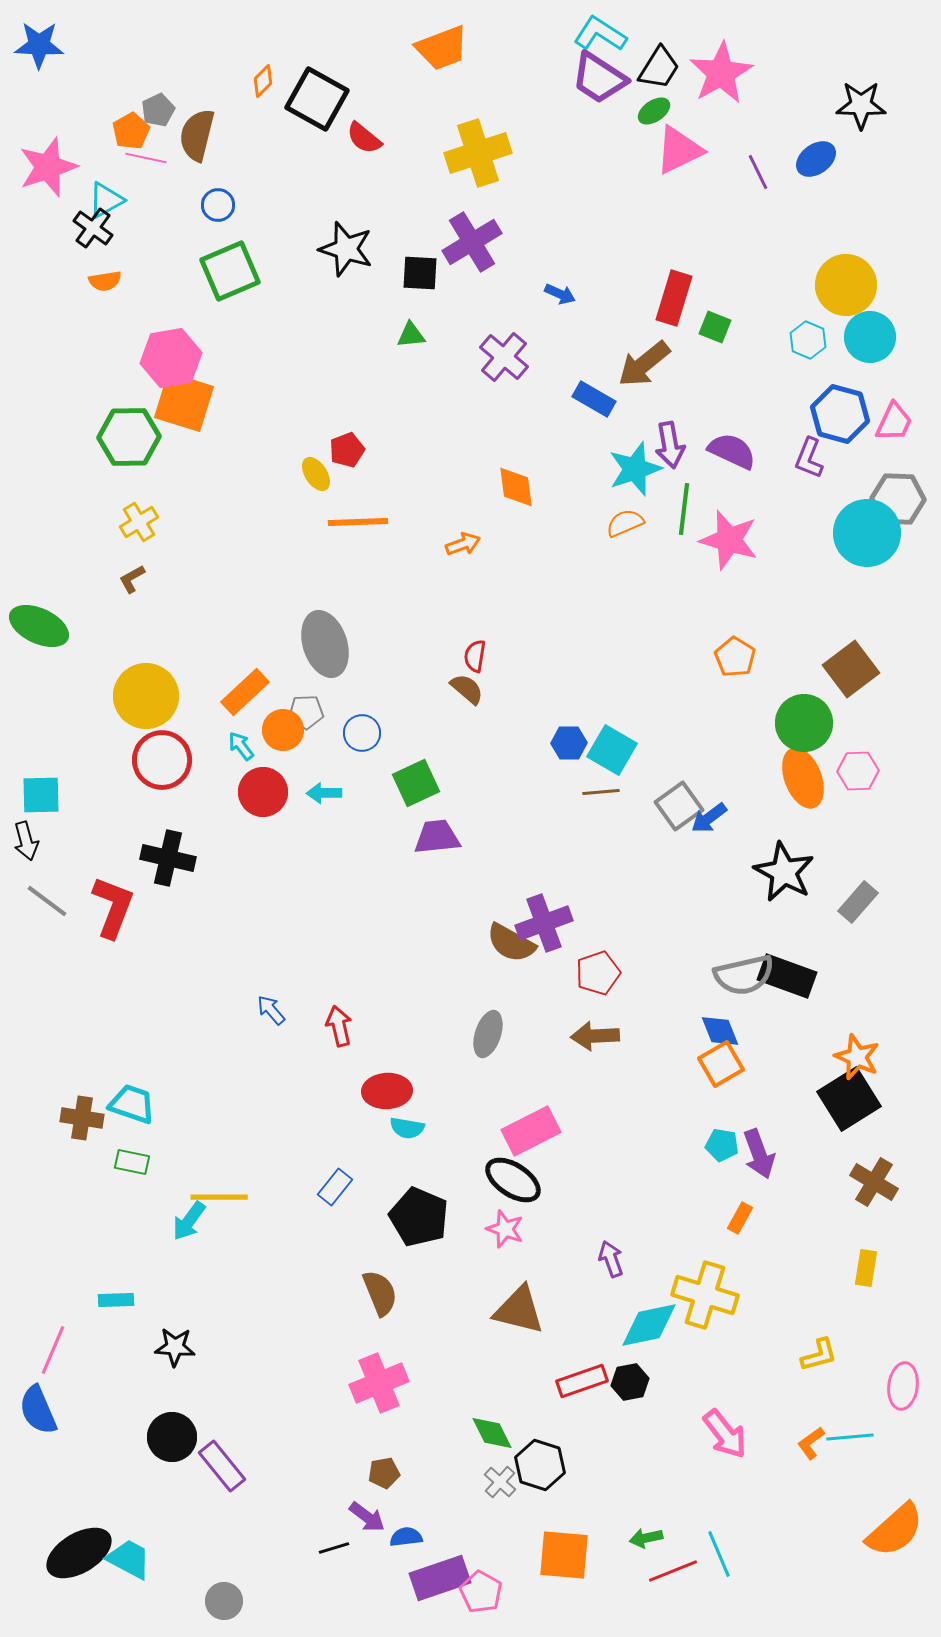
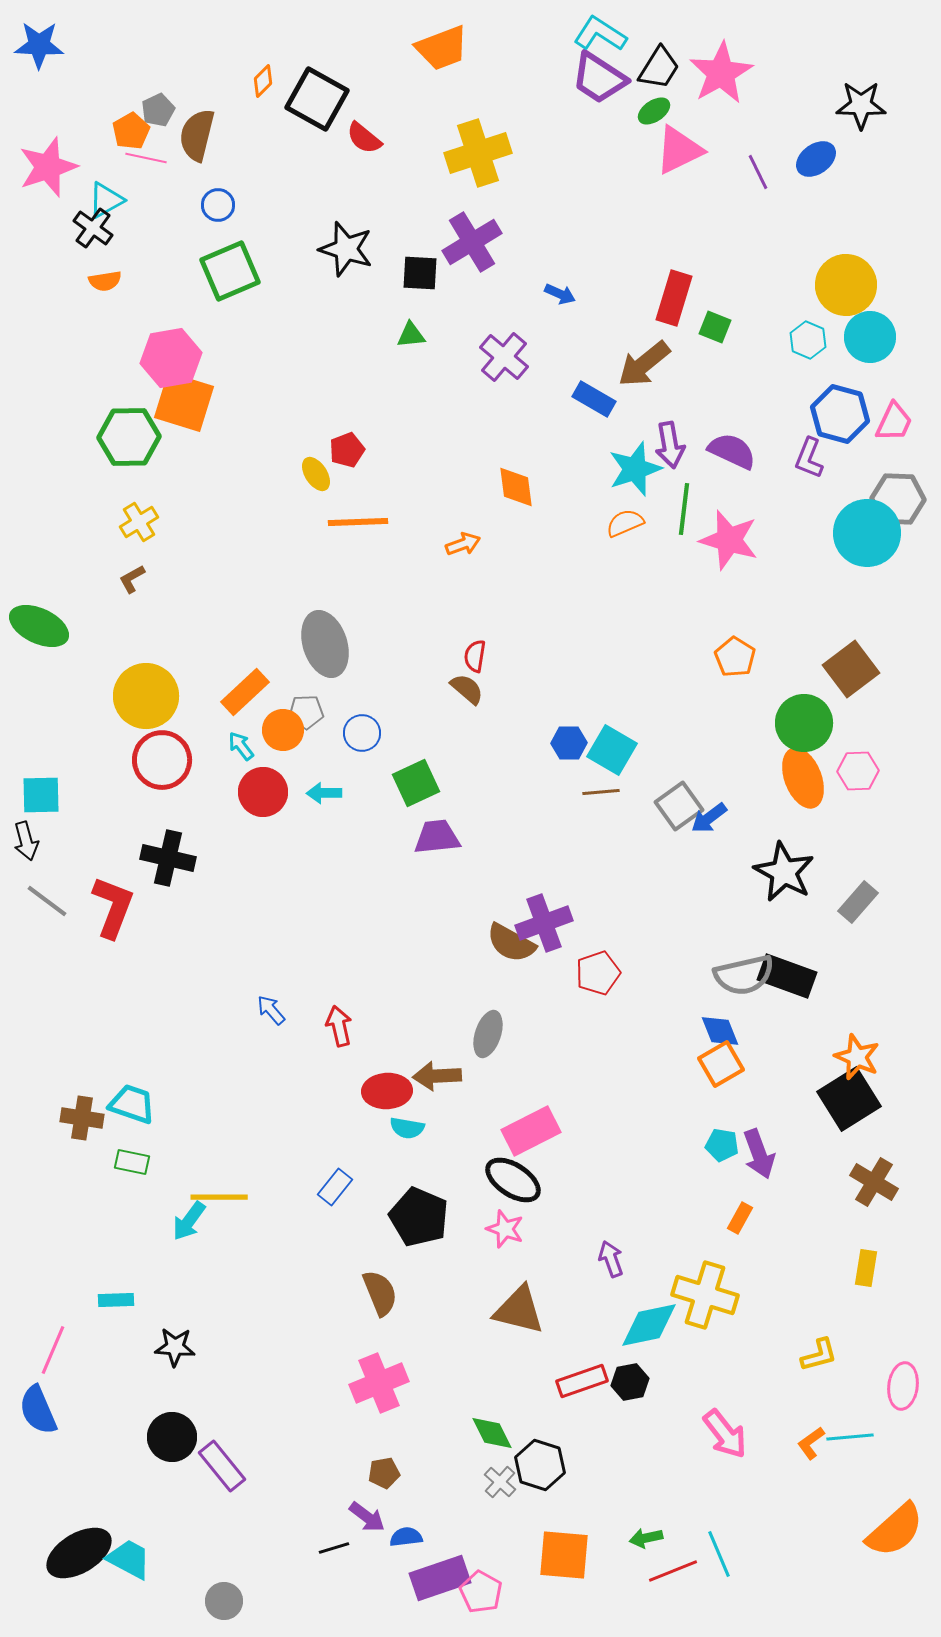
brown arrow at (595, 1036): moved 158 px left, 40 px down
